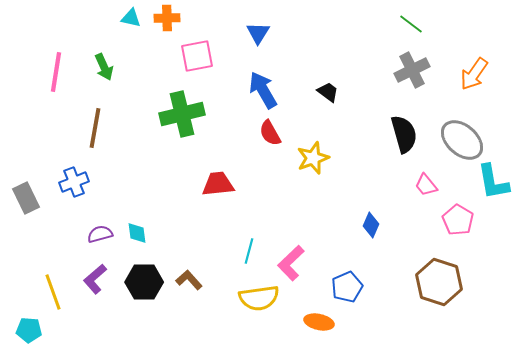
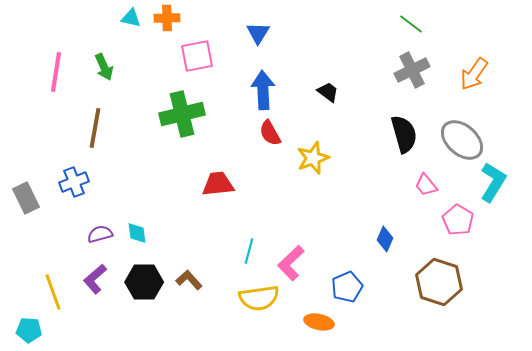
blue arrow: rotated 27 degrees clockwise
cyan L-shape: rotated 138 degrees counterclockwise
blue diamond: moved 14 px right, 14 px down
